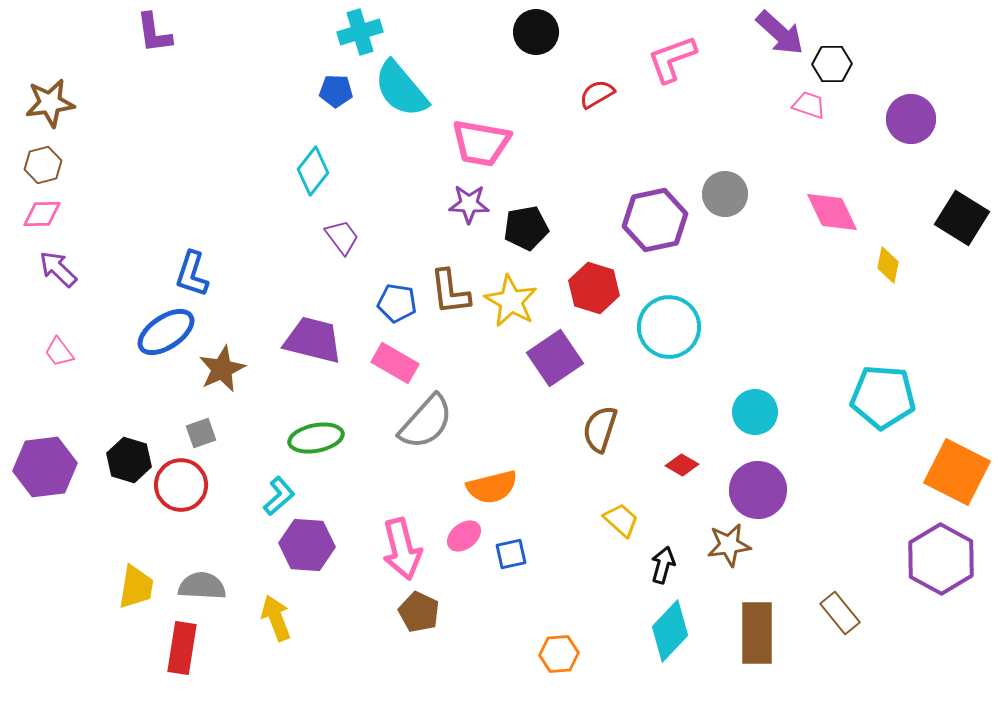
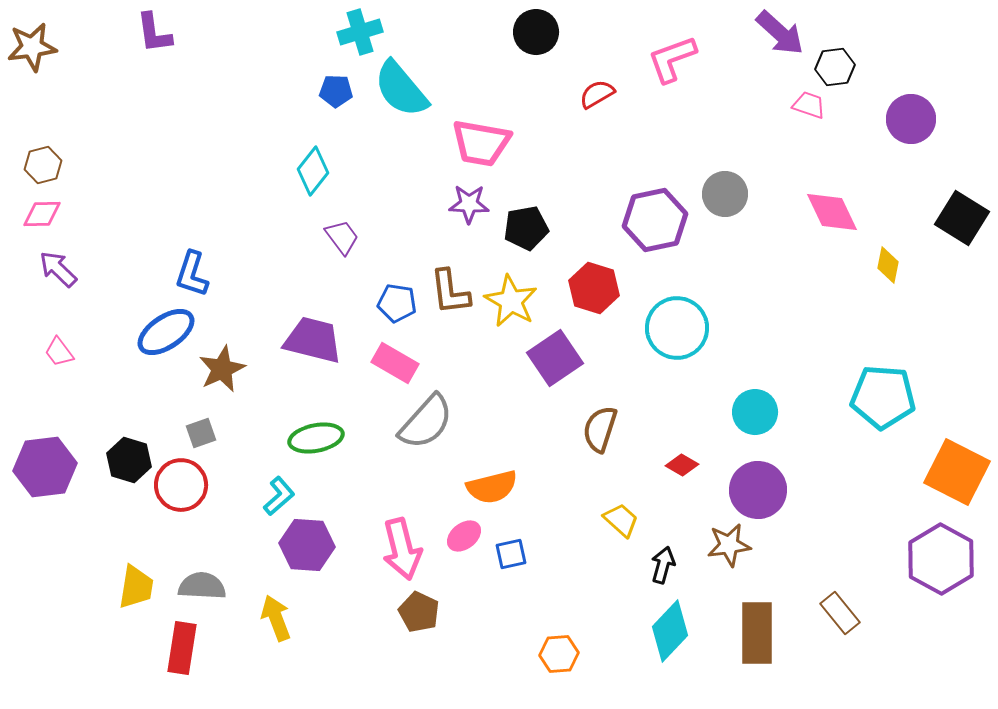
black hexagon at (832, 64): moved 3 px right, 3 px down; rotated 6 degrees counterclockwise
brown star at (50, 103): moved 18 px left, 56 px up
cyan circle at (669, 327): moved 8 px right, 1 px down
